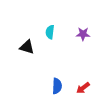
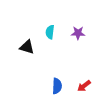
purple star: moved 5 px left, 1 px up
red arrow: moved 1 px right, 2 px up
